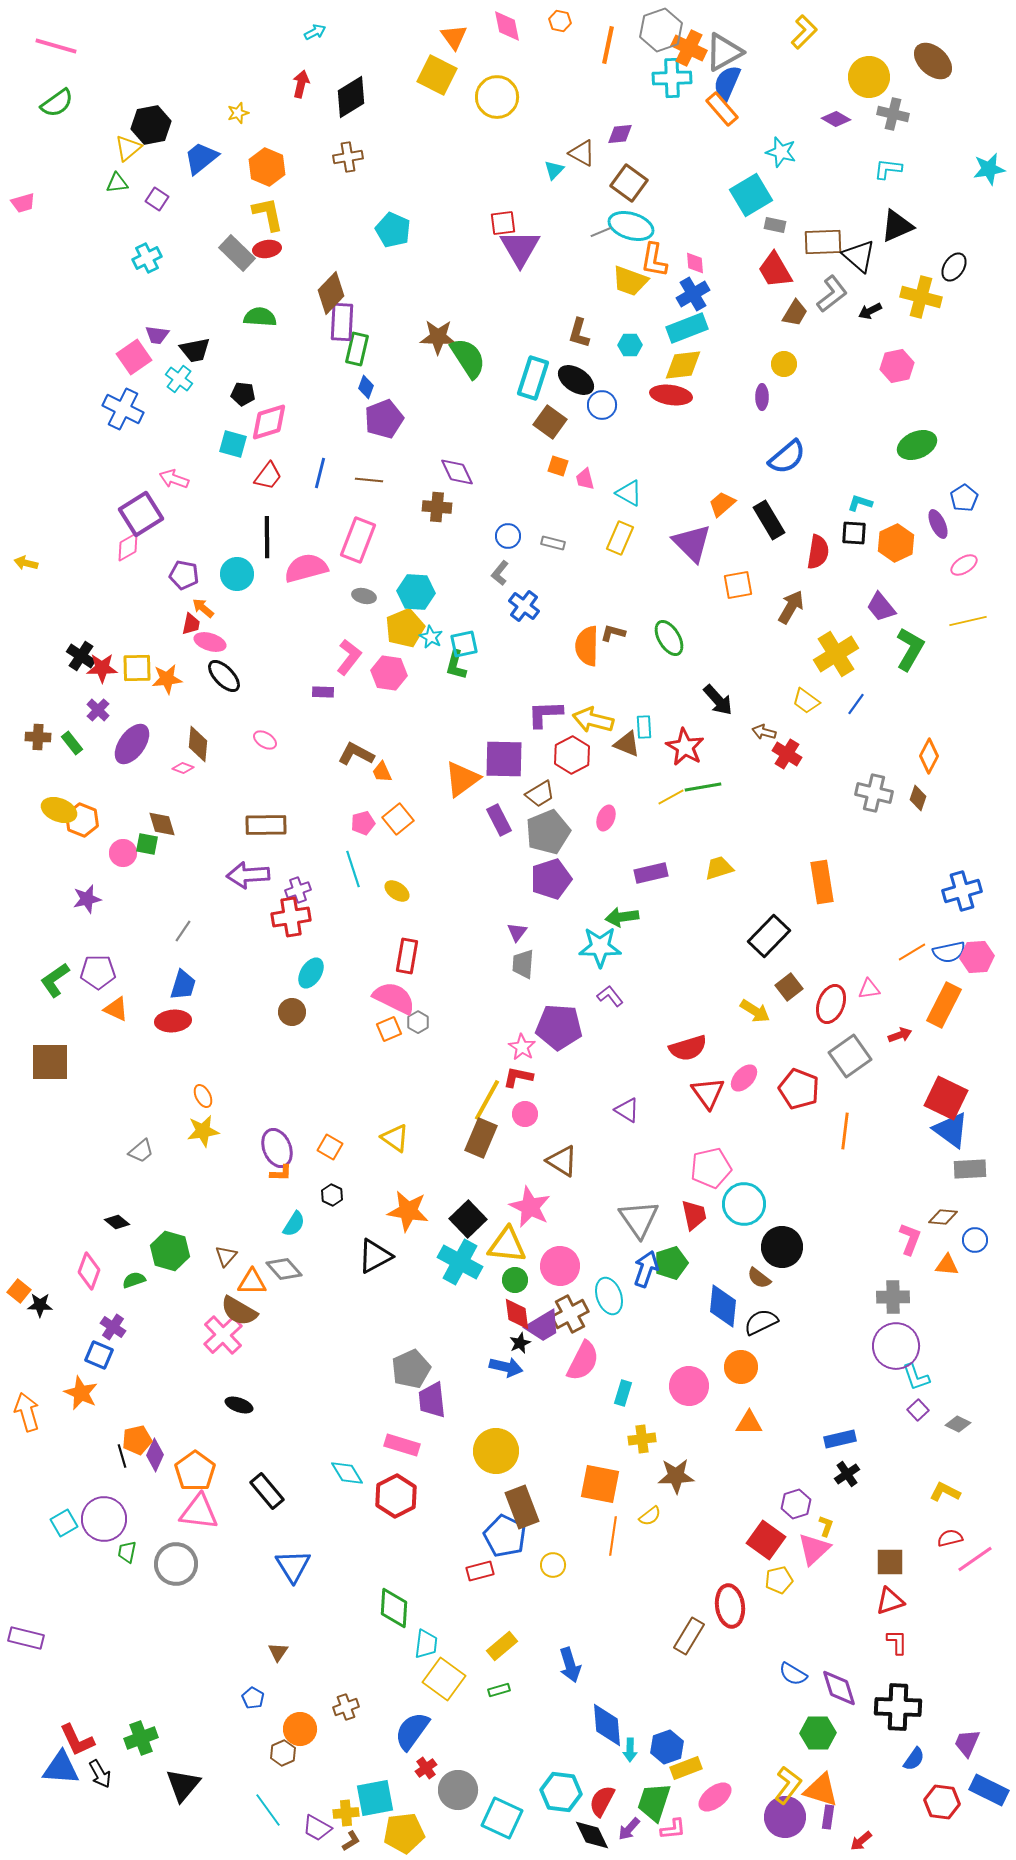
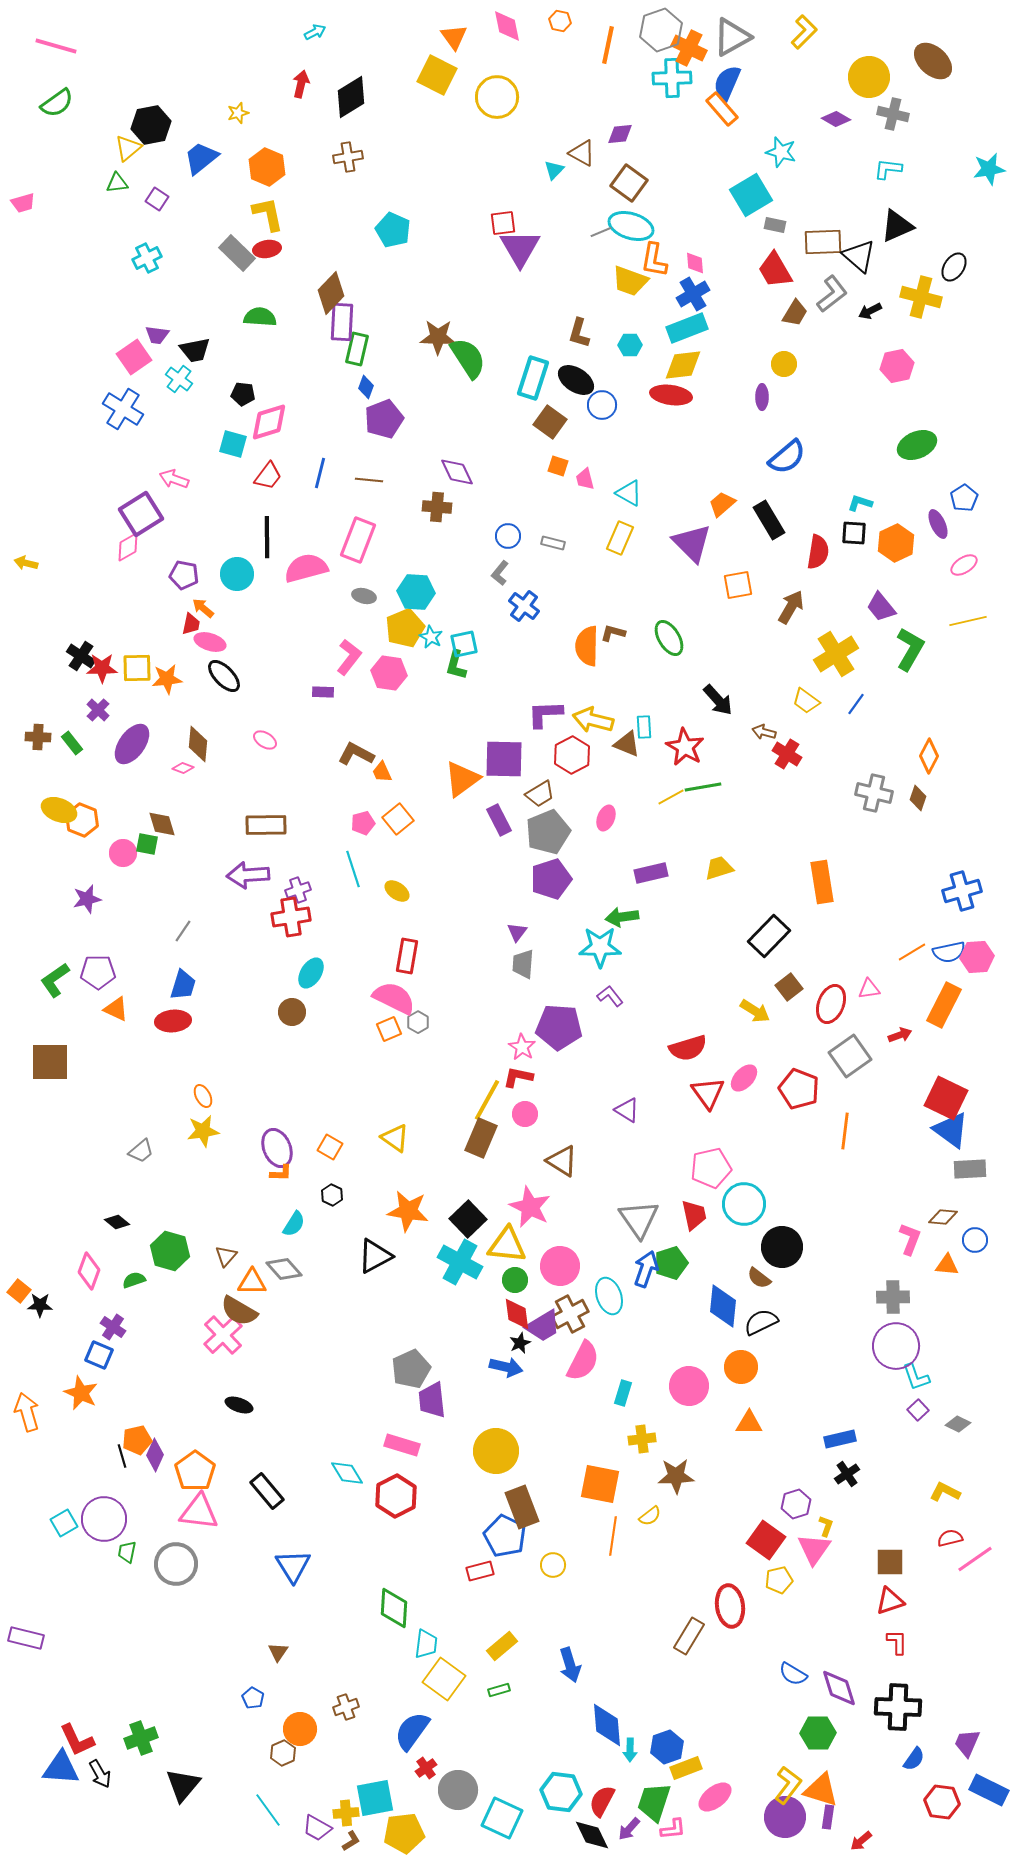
gray triangle at (724, 52): moved 8 px right, 15 px up
blue cross at (123, 409): rotated 6 degrees clockwise
pink triangle at (814, 1549): rotated 12 degrees counterclockwise
